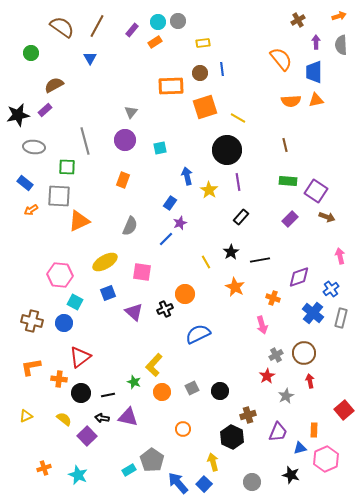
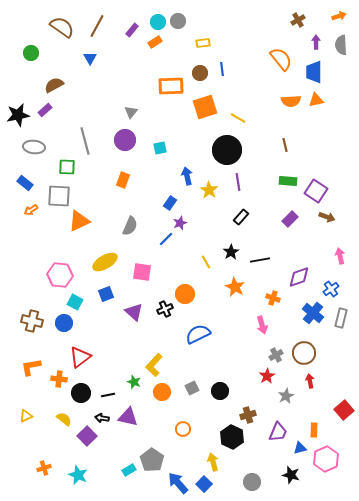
blue square at (108, 293): moved 2 px left, 1 px down
